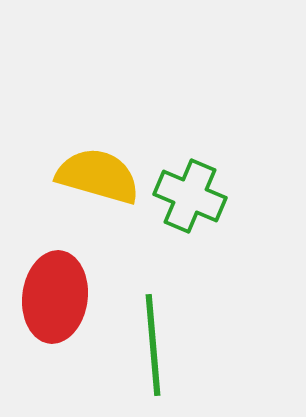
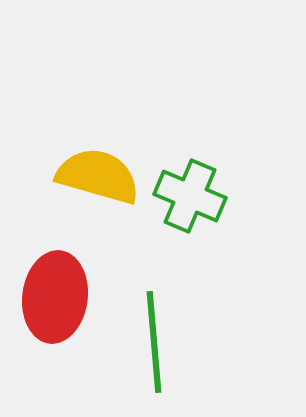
green line: moved 1 px right, 3 px up
